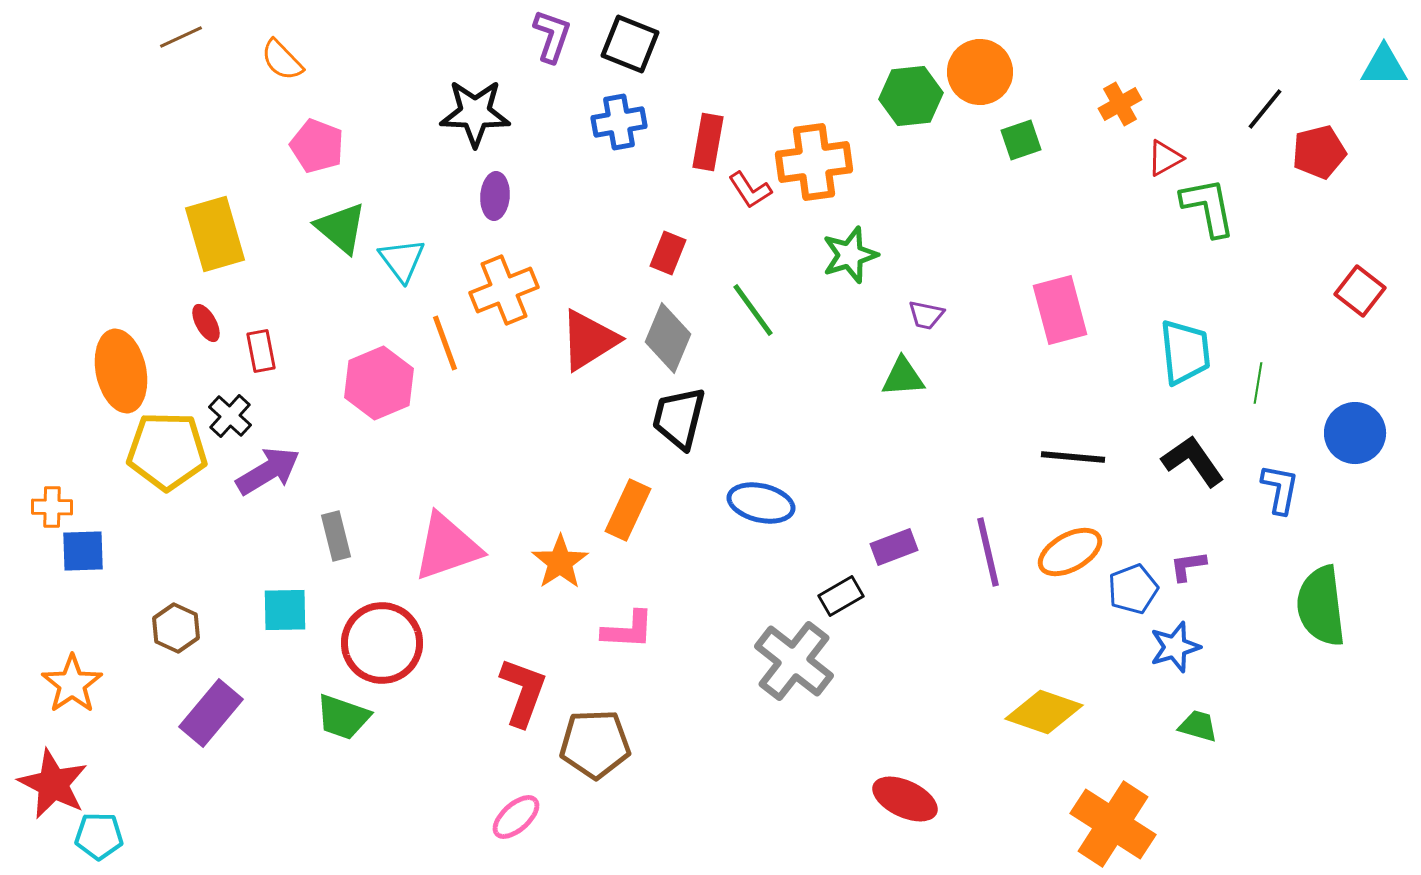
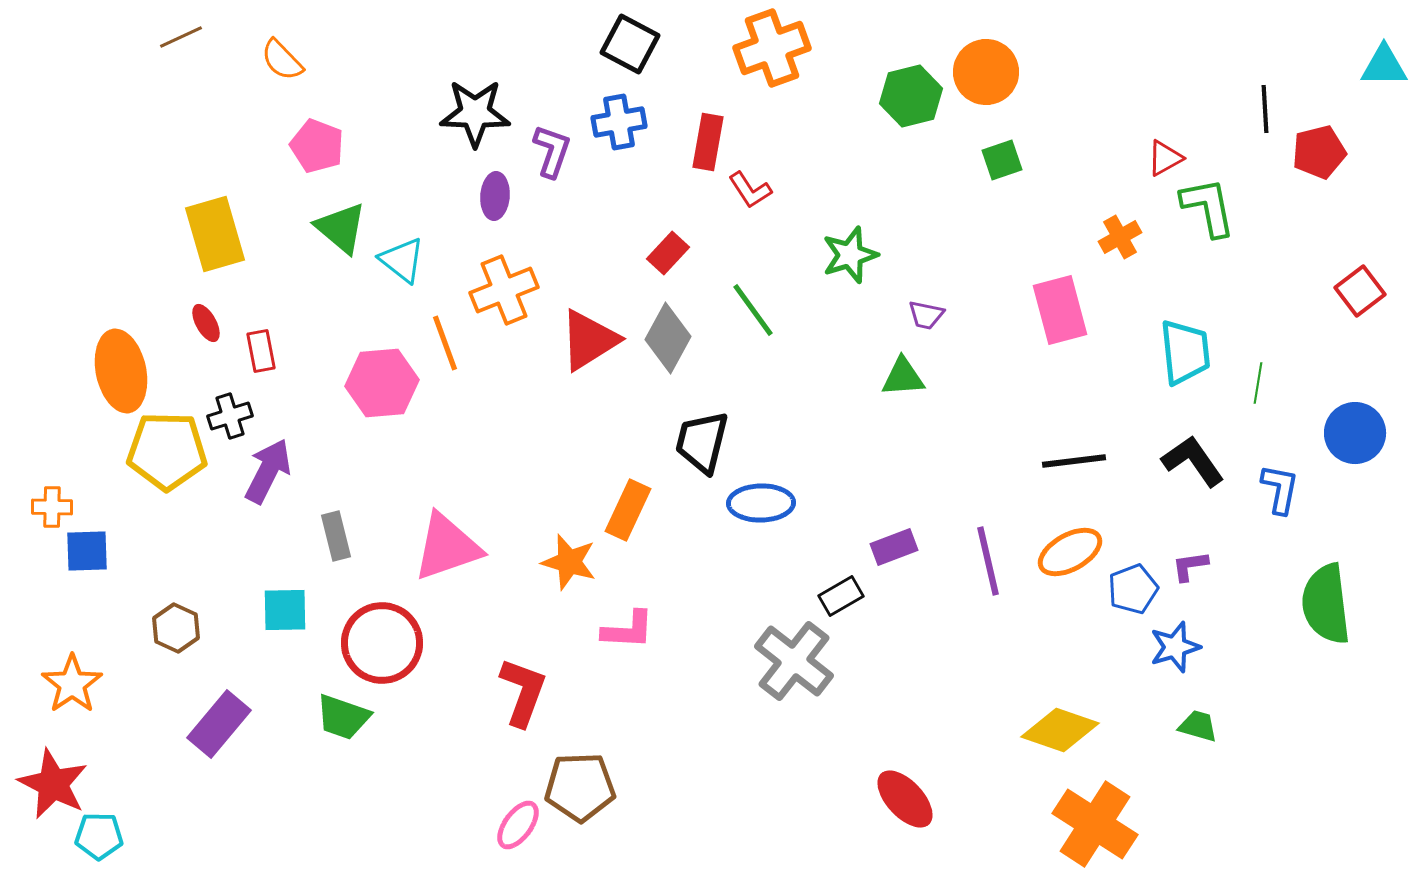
purple L-shape at (552, 36): moved 115 px down
black square at (630, 44): rotated 6 degrees clockwise
orange circle at (980, 72): moved 6 px right
green hexagon at (911, 96): rotated 8 degrees counterclockwise
orange cross at (1120, 104): moved 133 px down
black line at (1265, 109): rotated 42 degrees counterclockwise
green square at (1021, 140): moved 19 px left, 20 px down
orange cross at (814, 162): moved 42 px left, 114 px up; rotated 12 degrees counterclockwise
red rectangle at (668, 253): rotated 21 degrees clockwise
cyan triangle at (402, 260): rotated 15 degrees counterclockwise
red square at (1360, 291): rotated 15 degrees clockwise
gray diamond at (668, 338): rotated 6 degrees clockwise
pink hexagon at (379, 383): moved 3 px right; rotated 18 degrees clockwise
black cross at (230, 416): rotated 30 degrees clockwise
black trapezoid at (679, 418): moved 23 px right, 24 px down
black line at (1073, 457): moved 1 px right, 4 px down; rotated 12 degrees counterclockwise
purple arrow at (268, 471): rotated 32 degrees counterclockwise
blue ellipse at (761, 503): rotated 14 degrees counterclockwise
blue square at (83, 551): moved 4 px right
purple line at (988, 552): moved 9 px down
orange star at (560, 562): moved 9 px right; rotated 22 degrees counterclockwise
purple L-shape at (1188, 566): moved 2 px right
green semicircle at (1321, 606): moved 5 px right, 2 px up
yellow diamond at (1044, 712): moved 16 px right, 18 px down
purple rectangle at (211, 713): moved 8 px right, 11 px down
brown pentagon at (595, 744): moved 15 px left, 43 px down
red ellipse at (905, 799): rotated 22 degrees clockwise
pink ellipse at (516, 817): moved 2 px right, 8 px down; rotated 12 degrees counterclockwise
orange cross at (1113, 824): moved 18 px left
